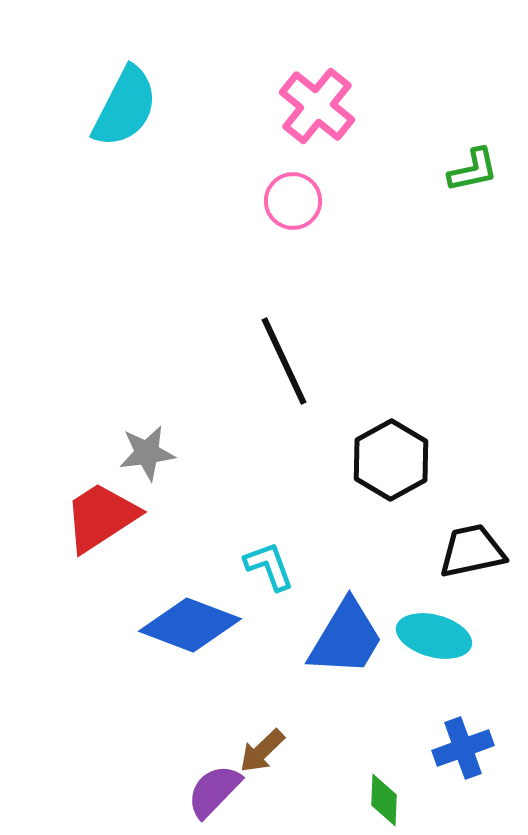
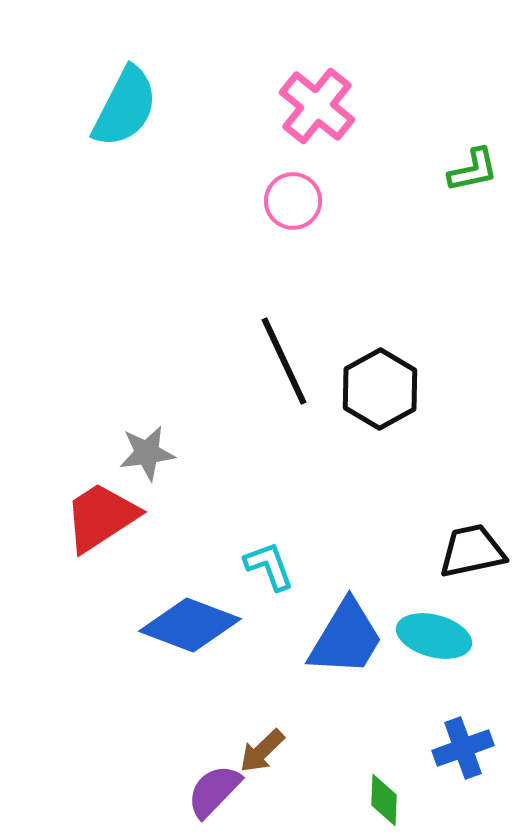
black hexagon: moved 11 px left, 71 px up
